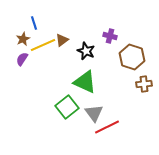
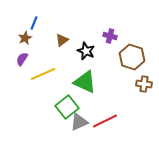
blue line: rotated 40 degrees clockwise
brown star: moved 2 px right, 1 px up
yellow line: moved 29 px down
brown cross: rotated 14 degrees clockwise
gray triangle: moved 15 px left, 9 px down; rotated 42 degrees clockwise
red line: moved 2 px left, 6 px up
